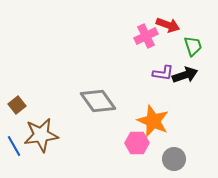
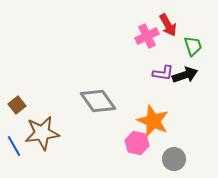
red arrow: rotated 40 degrees clockwise
pink cross: moved 1 px right
brown star: moved 1 px right, 2 px up
pink hexagon: rotated 15 degrees clockwise
